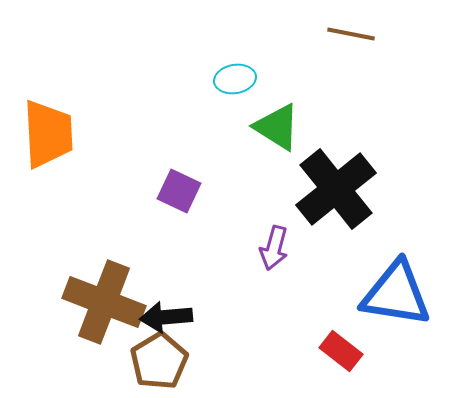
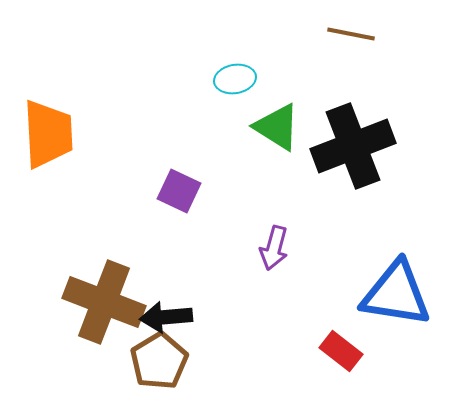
black cross: moved 17 px right, 43 px up; rotated 18 degrees clockwise
